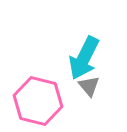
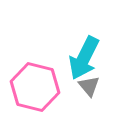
pink hexagon: moved 3 px left, 14 px up
